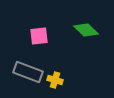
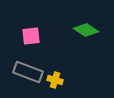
green diamond: rotated 10 degrees counterclockwise
pink square: moved 8 px left
